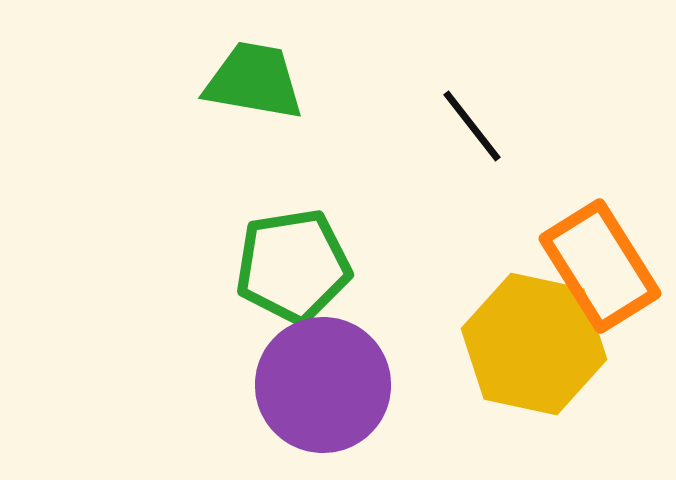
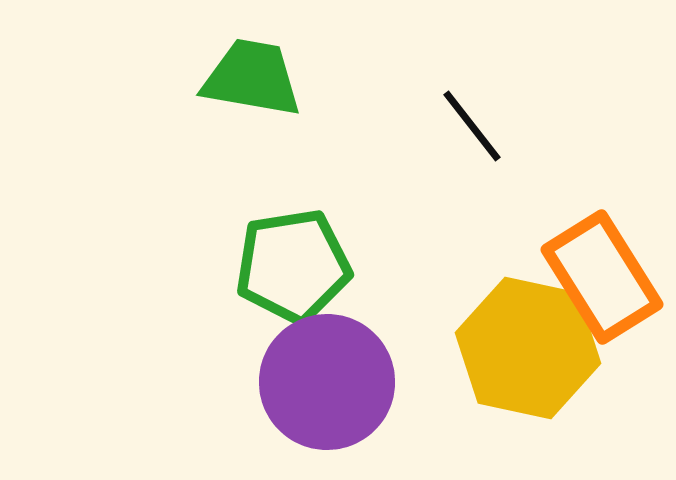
green trapezoid: moved 2 px left, 3 px up
orange rectangle: moved 2 px right, 11 px down
yellow hexagon: moved 6 px left, 4 px down
purple circle: moved 4 px right, 3 px up
